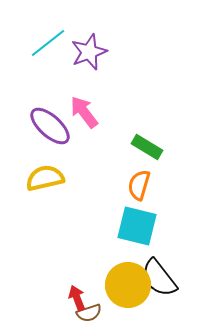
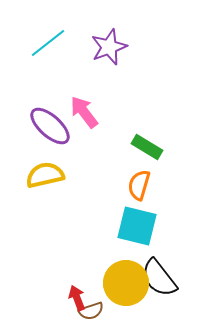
purple star: moved 20 px right, 5 px up
yellow semicircle: moved 3 px up
yellow circle: moved 2 px left, 2 px up
brown semicircle: moved 2 px right, 2 px up
